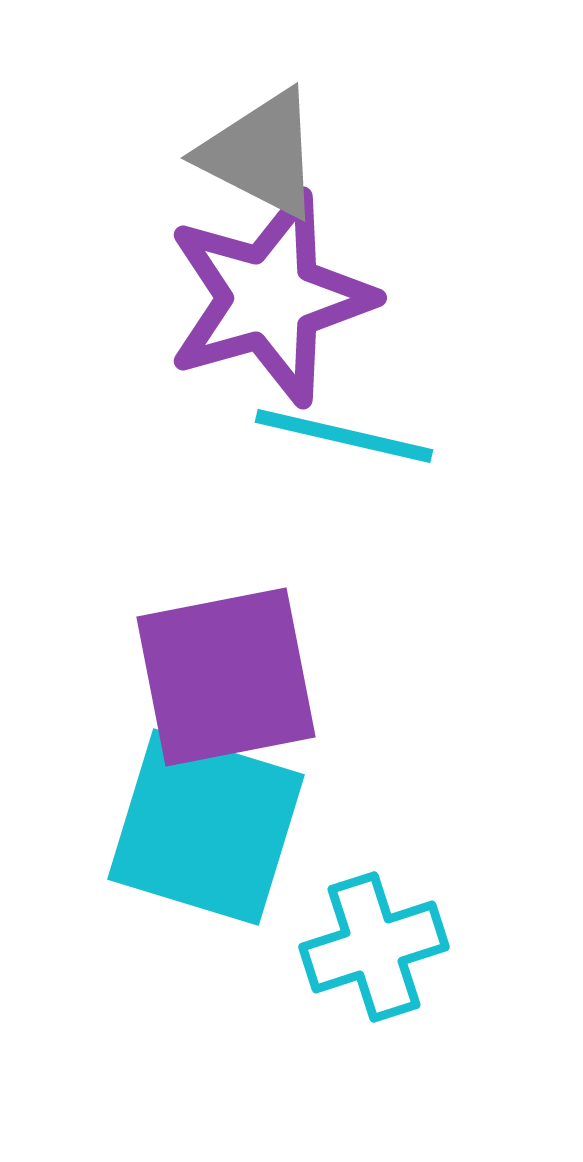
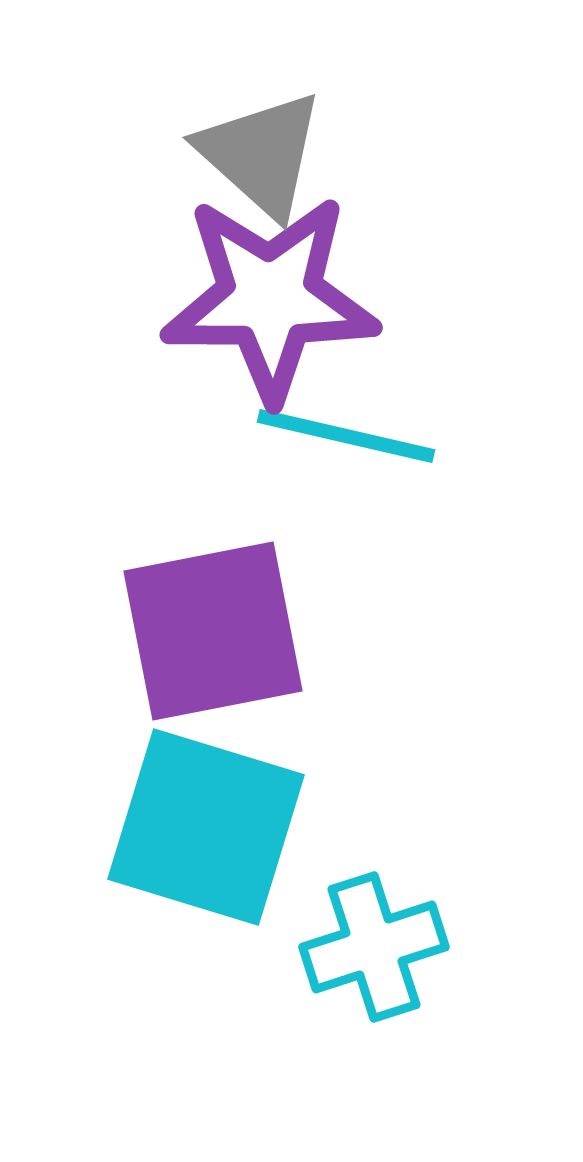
gray triangle: rotated 15 degrees clockwise
purple star: rotated 16 degrees clockwise
cyan line: moved 2 px right
purple square: moved 13 px left, 46 px up
